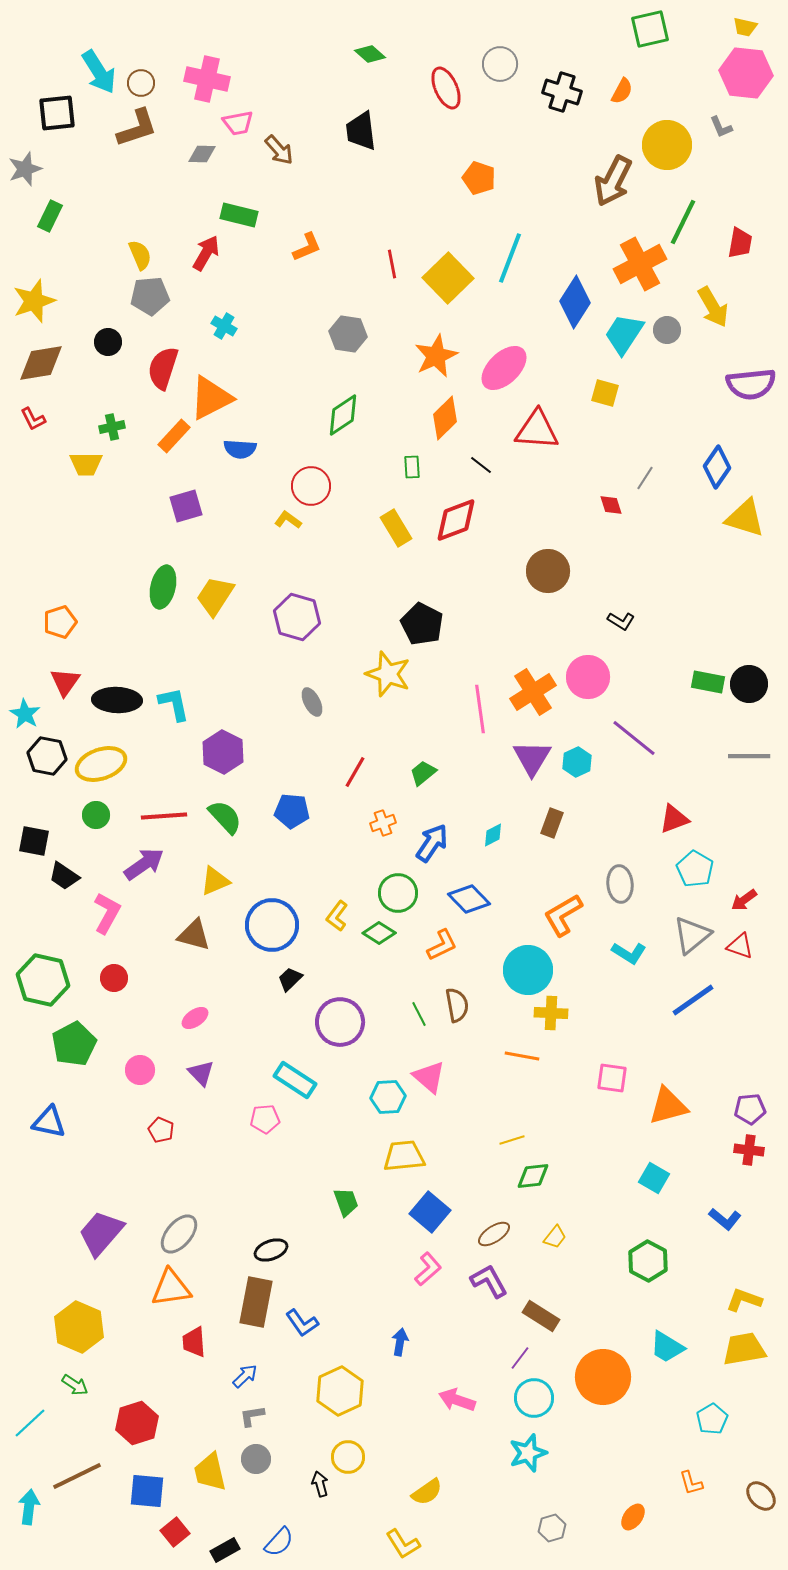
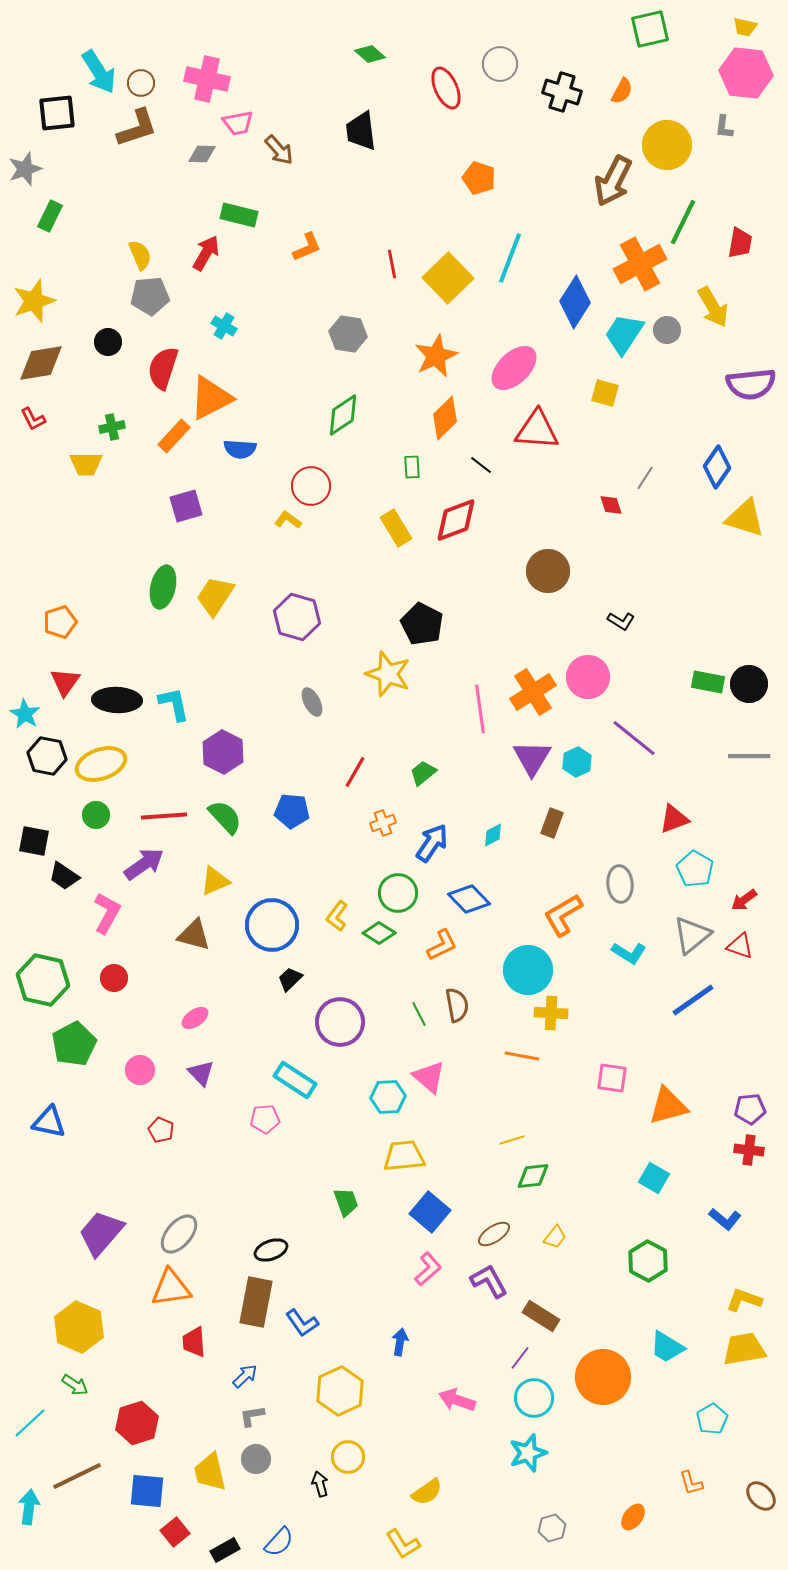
gray L-shape at (721, 127): moved 3 px right; rotated 30 degrees clockwise
pink ellipse at (504, 368): moved 10 px right
